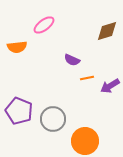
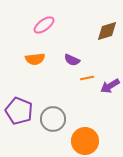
orange semicircle: moved 18 px right, 12 px down
